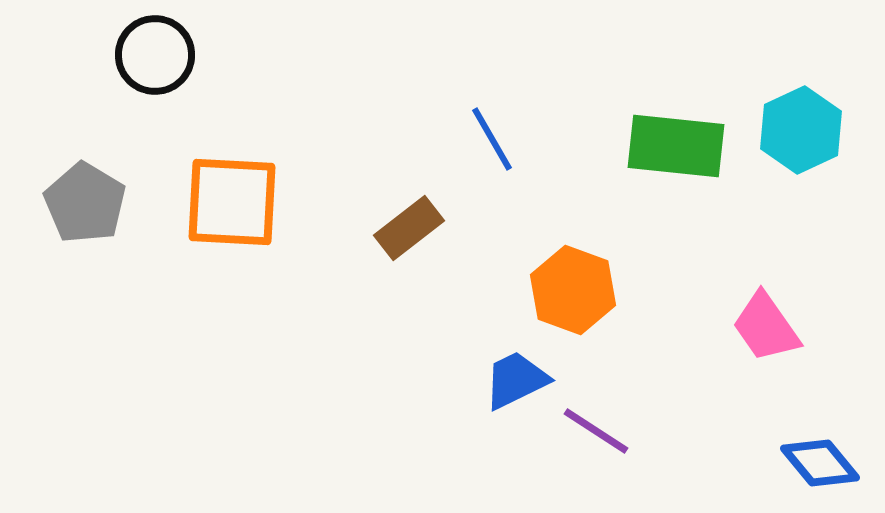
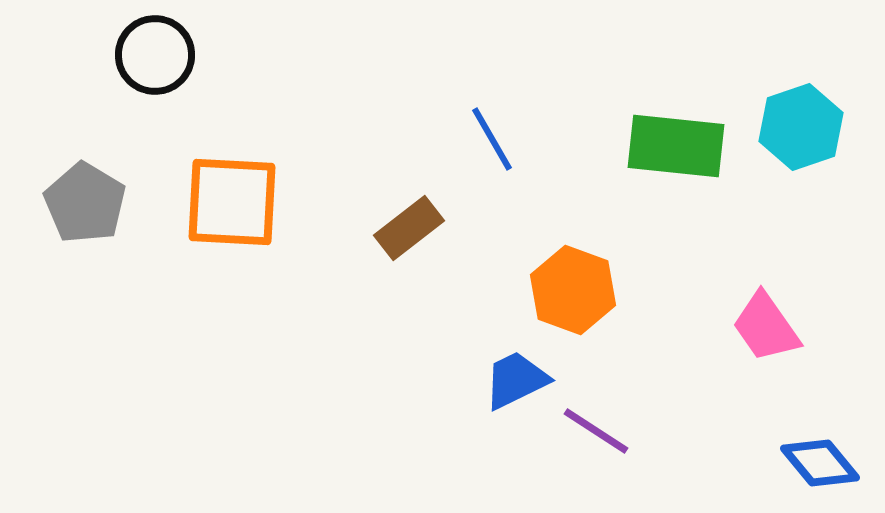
cyan hexagon: moved 3 px up; rotated 6 degrees clockwise
